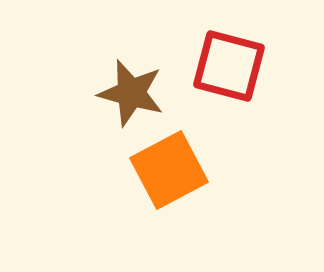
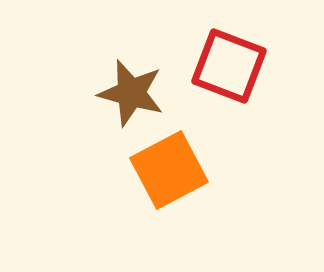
red square: rotated 6 degrees clockwise
